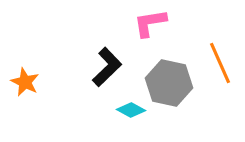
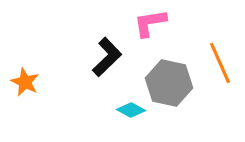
black L-shape: moved 10 px up
